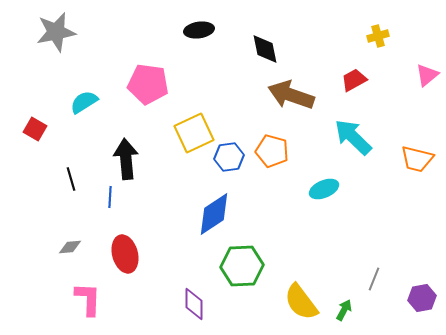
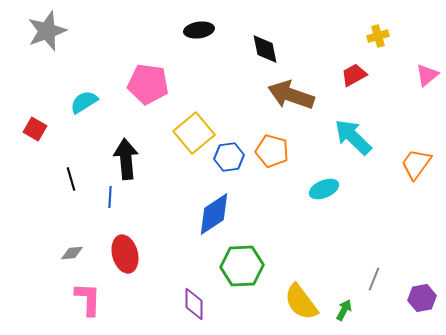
gray star: moved 9 px left, 1 px up; rotated 9 degrees counterclockwise
red trapezoid: moved 5 px up
yellow square: rotated 15 degrees counterclockwise
orange trapezoid: moved 1 px left, 5 px down; rotated 112 degrees clockwise
gray diamond: moved 2 px right, 6 px down
